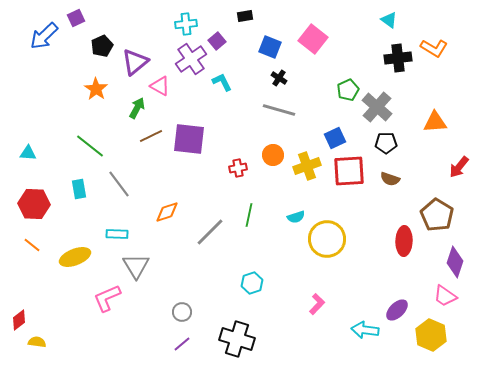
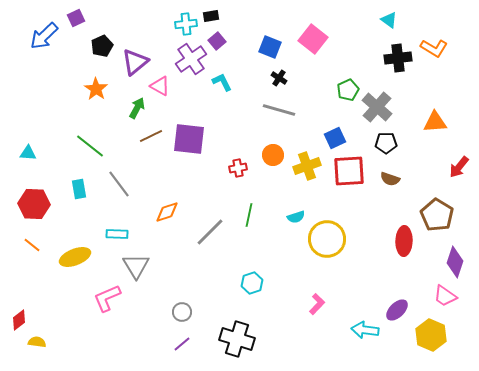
black rectangle at (245, 16): moved 34 px left
